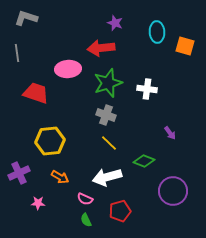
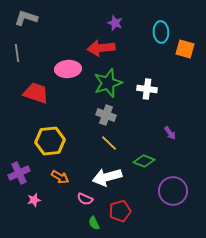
cyan ellipse: moved 4 px right
orange square: moved 3 px down
pink star: moved 4 px left, 3 px up; rotated 16 degrees counterclockwise
green semicircle: moved 8 px right, 3 px down
